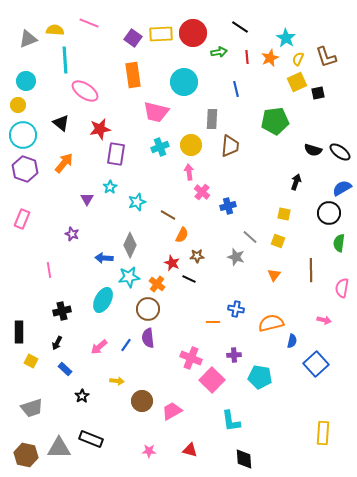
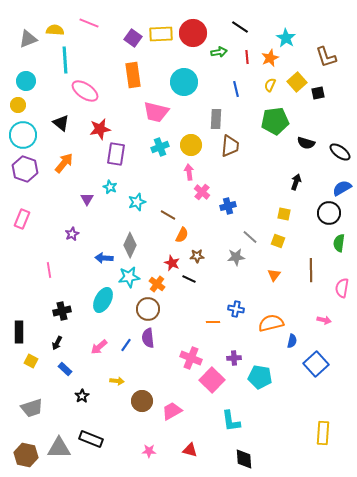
yellow semicircle at (298, 59): moved 28 px left, 26 px down
yellow square at (297, 82): rotated 18 degrees counterclockwise
gray rectangle at (212, 119): moved 4 px right
black semicircle at (313, 150): moved 7 px left, 7 px up
cyan star at (110, 187): rotated 16 degrees counterclockwise
purple star at (72, 234): rotated 24 degrees clockwise
gray star at (236, 257): rotated 24 degrees counterclockwise
purple cross at (234, 355): moved 3 px down
